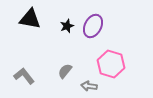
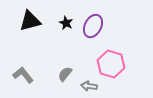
black triangle: moved 2 px down; rotated 25 degrees counterclockwise
black star: moved 1 px left, 3 px up; rotated 24 degrees counterclockwise
gray semicircle: moved 3 px down
gray L-shape: moved 1 px left, 1 px up
